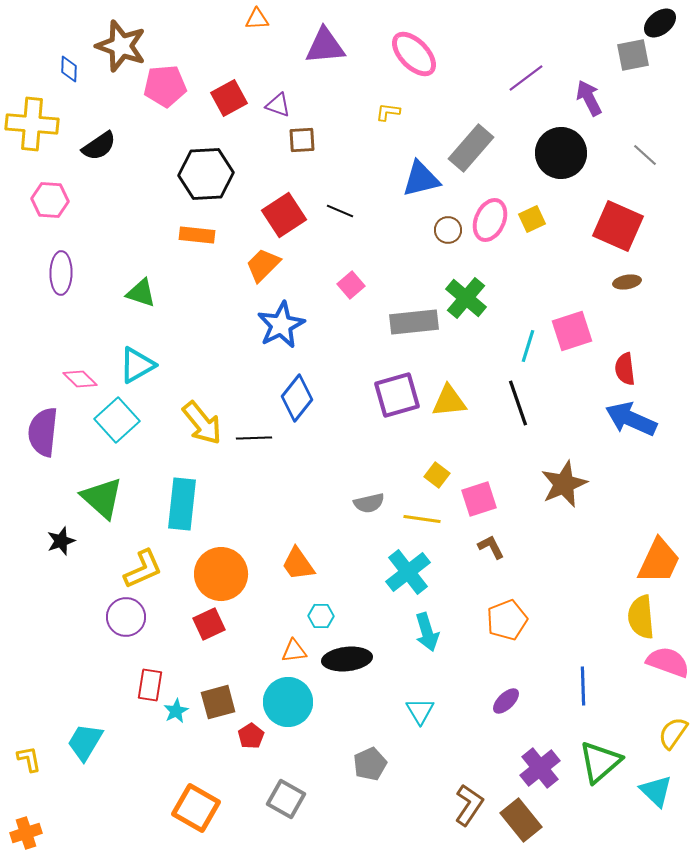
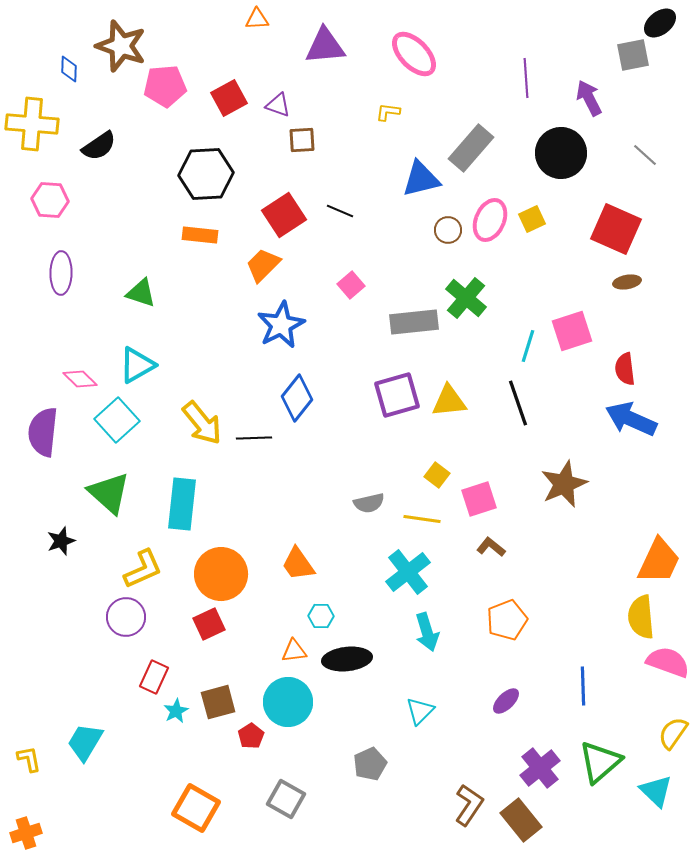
purple line at (526, 78): rotated 57 degrees counterclockwise
red square at (618, 226): moved 2 px left, 3 px down
orange rectangle at (197, 235): moved 3 px right
green triangle at (102, 498): moved 7 px right, 5 px up
brown L-shape at (491, 547): rotated 24 degrees counterclockwise
red rectangle at (150, 685): moved 4 px right, 8 px up; rotated 16 degrees clockwise
cyan triangle at (420, 711): rotated 16 degrees clockwise
